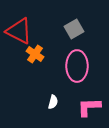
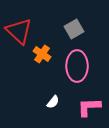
red triangle: rotated 16 degrees clockwise
orange cross: moved 7 px right
white semicircle: rotated 24 degrees clockwise
